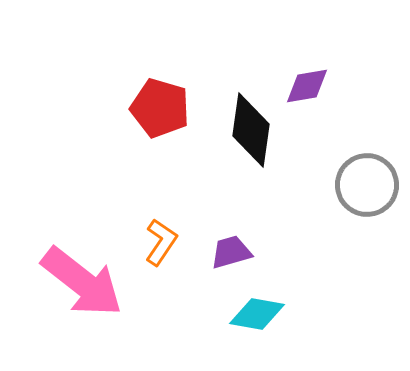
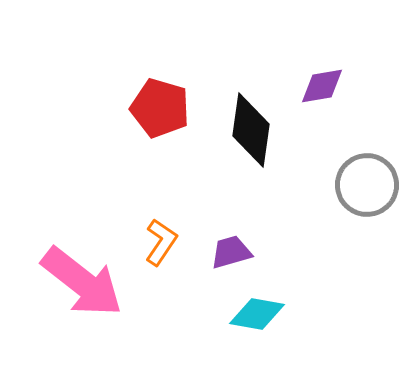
purple diamond: moved 15 px right
